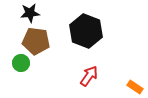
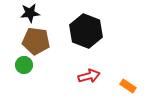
green circle: moved 3 px right, 2 px down
red arrow: rotated 40 degrees clockwise
orange rectangle: moved 7 px left, 1 px up
